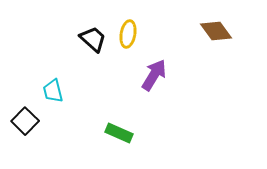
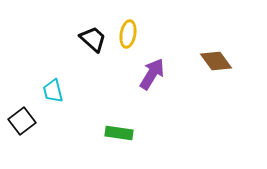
brown diamond: moved 30 px down
purple arrow: moved 2 px left, 1 px up
black square: moved 3 px left; rotated 8 degrees clockwise
green rectangle: rotated 16 degrees counterclockwise
